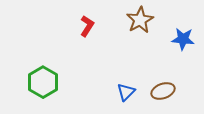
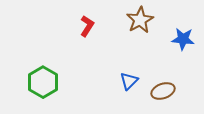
blue triangle: moved 3 px right, 11 px up
